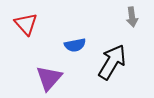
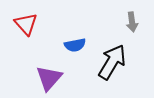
gray arrow: moved 5 px down
